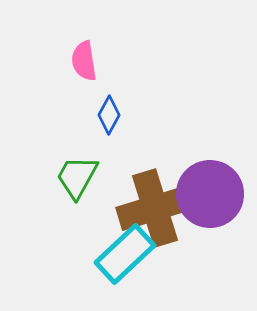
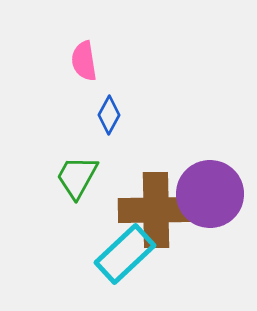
brown cross: moved 1 px right, 2 px down; rotated 16 degrees clockwise
